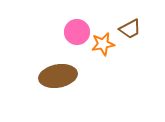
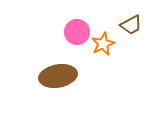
brown trapezoid: moved 1 px right, 4 px up
orange star: rotated 15 degrees counterclockwise
